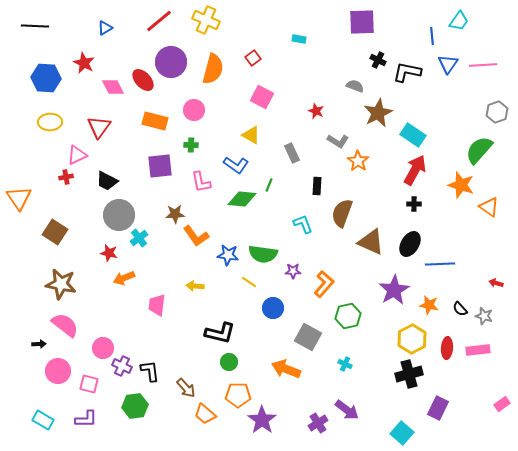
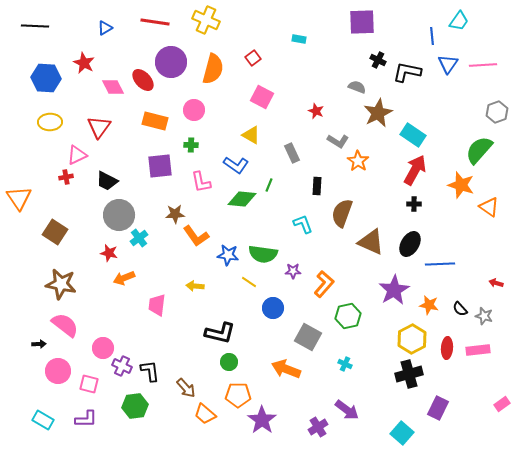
red line at (159, 21): moved 4 px left, 1 px down; rotated 48 degrees clockwise
gray semicircle at (355, 86): moved 2 px right, 1 px down
purple cross at (318, 423): moved 4 px down
